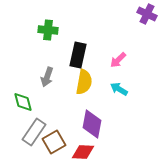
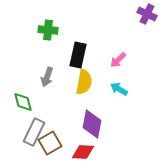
gray rectangle: rotated 8 degrees counterclockwise
brown square: moved 4 px left, 1 px down
